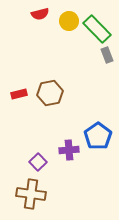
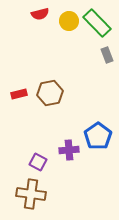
green rectangle: moved 6 px up
purple square: rotated 18 degrees counterclockwise
